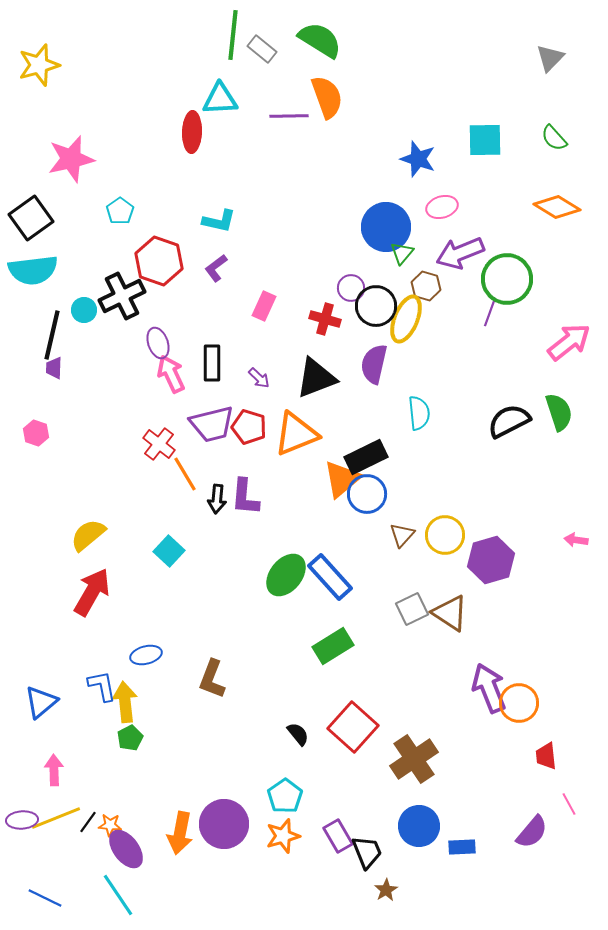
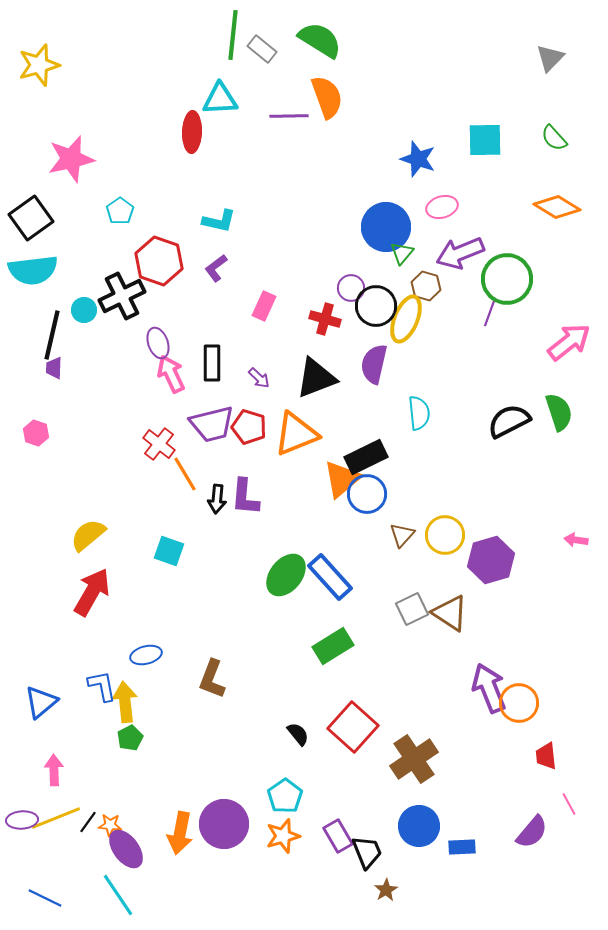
cyan square at (169, 551): rotated 24 degrees counterclockwise
